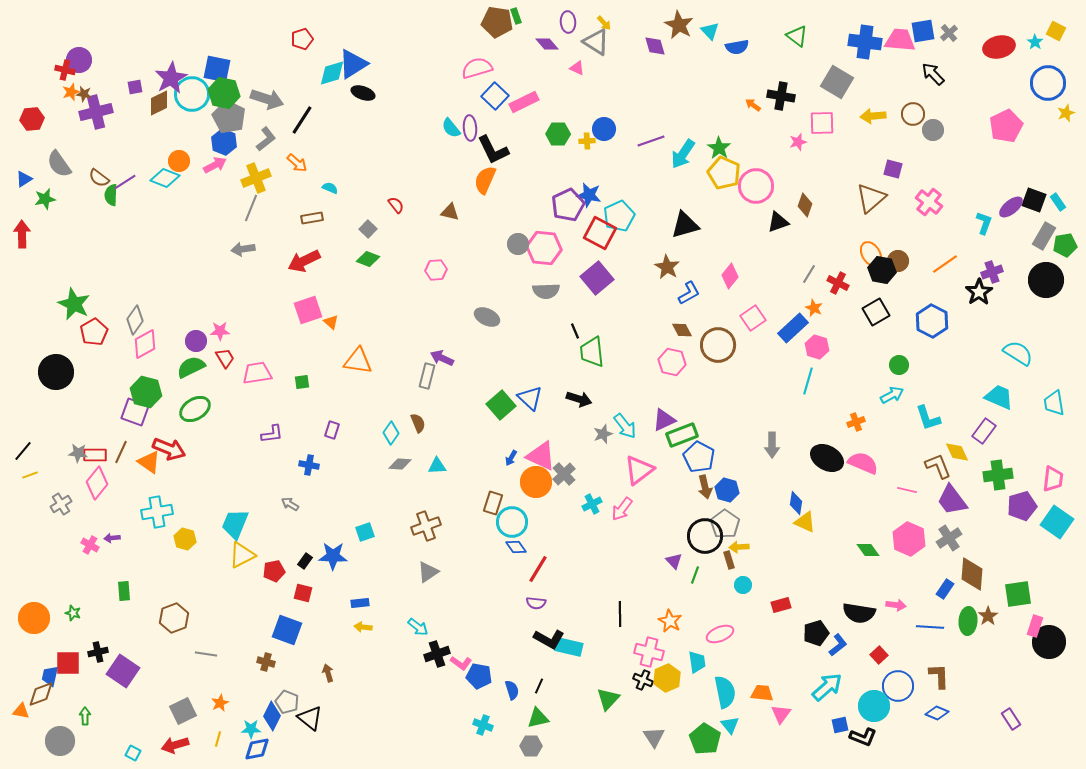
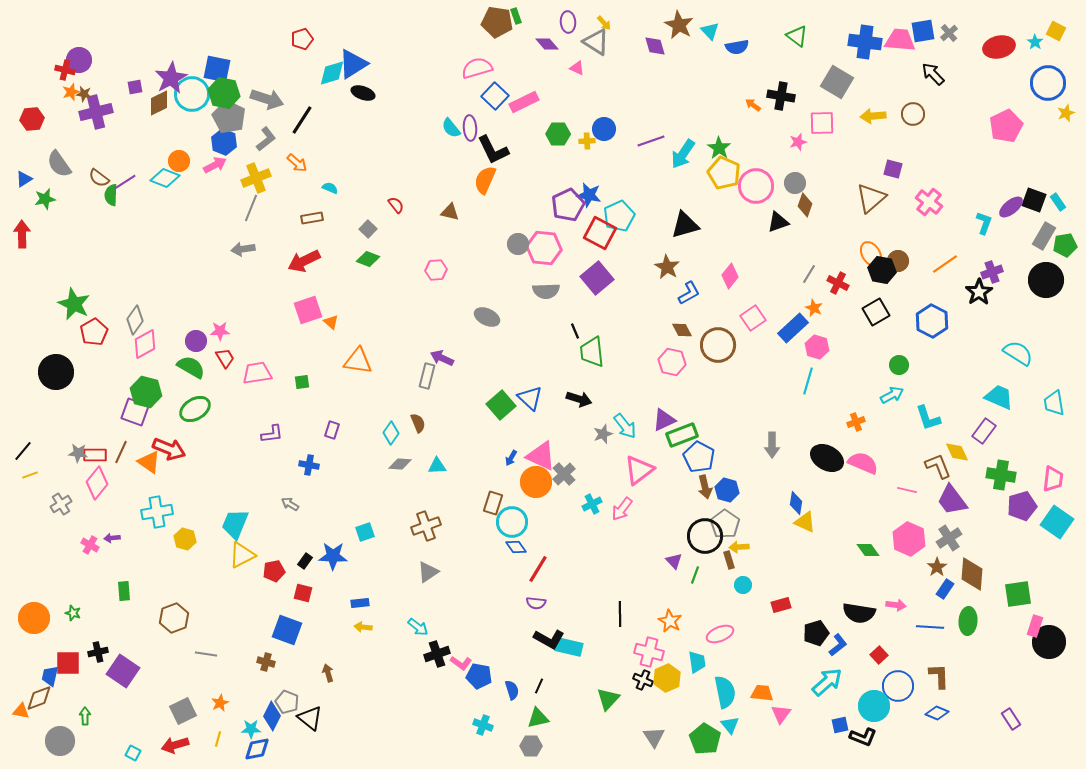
gray circle at (933, 130): moved 138 px left, 53 px down
green semicircle at (191, 367): rotated 56 degrees clockwise
green cross at (998, 475): moved 3 px right; rotated 16 degrees clockwise
brown star at (988, 616): moved 51 px left, 49 px up
cyan arrow at (827, 687): moved 5 px up
brown diamond at (41, 694): moved 2 px left, 4 px down
